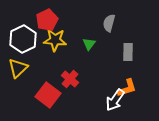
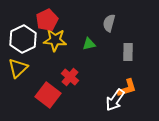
green triangle: rotated 40 degrees clockwise
red cross: moved 2 px up
